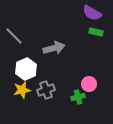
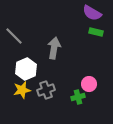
gray arrow: rotated 65 degrees counterclockwise
